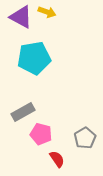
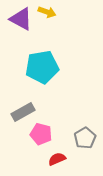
purple triangle: moved 2 px down
cyan pentagon: moved 8 px right, 9 px down
red semicircle: rotated 78 degrees counterclockwise
